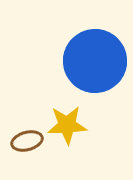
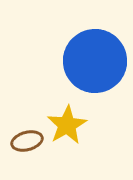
yellow star: rotated 27 degrees counterclockwise
